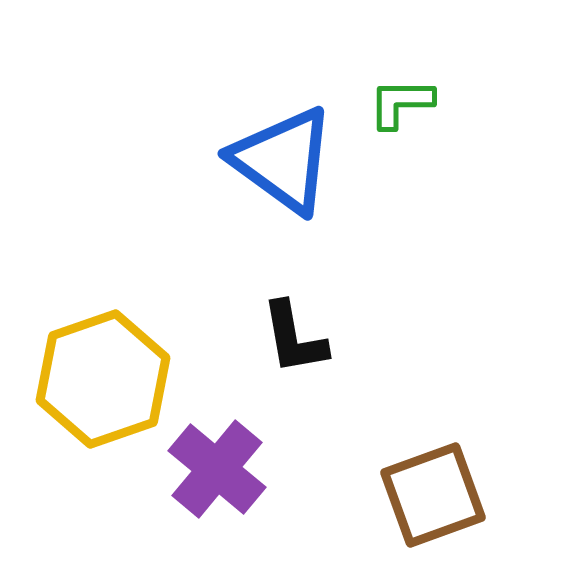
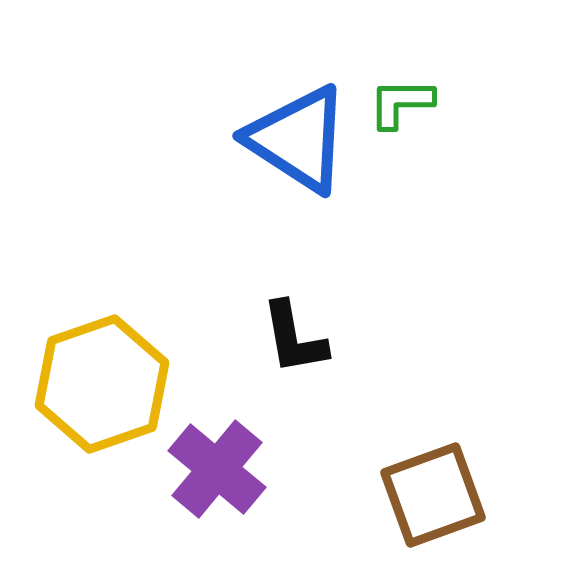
blue triangle: moved 15 px right, 21 px up; rotated 3 degrees counterclockwise
yellow hexagon: moved 1 px left, 5 px down
